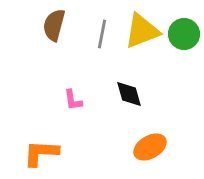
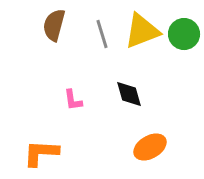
gray line: rotated 28 degrees counterclockwise
